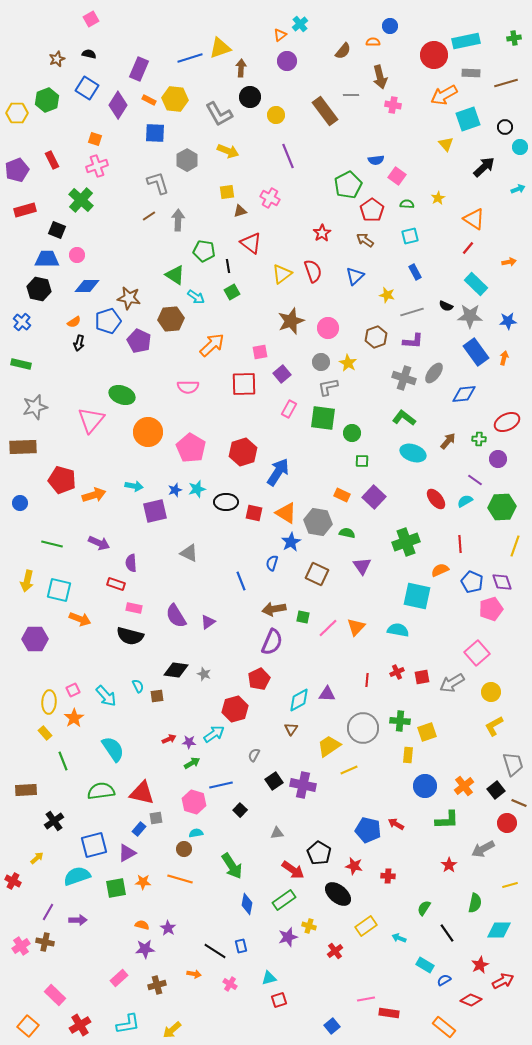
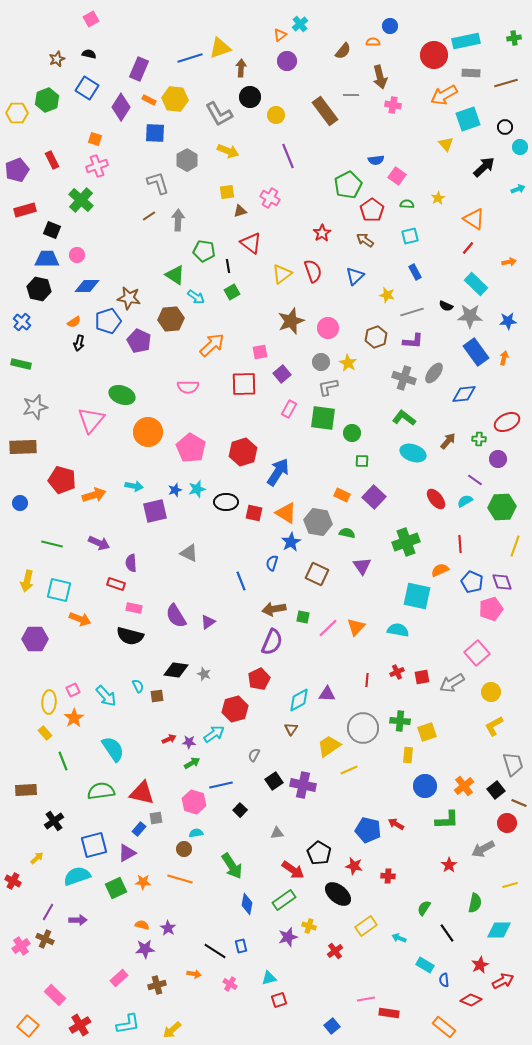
purple diamond at (118, 105): moved 3 px right, 2 px down
black square at (57, 230): moved 5 px left
green square at (116, 888): rotated 15 degrees counterclockwise
brown cross at (45, 942): moved 3 px up; rotated 12 degrees clockwise
blue semicircle at (444, 980): rotated 64 degrees counterclockwise
